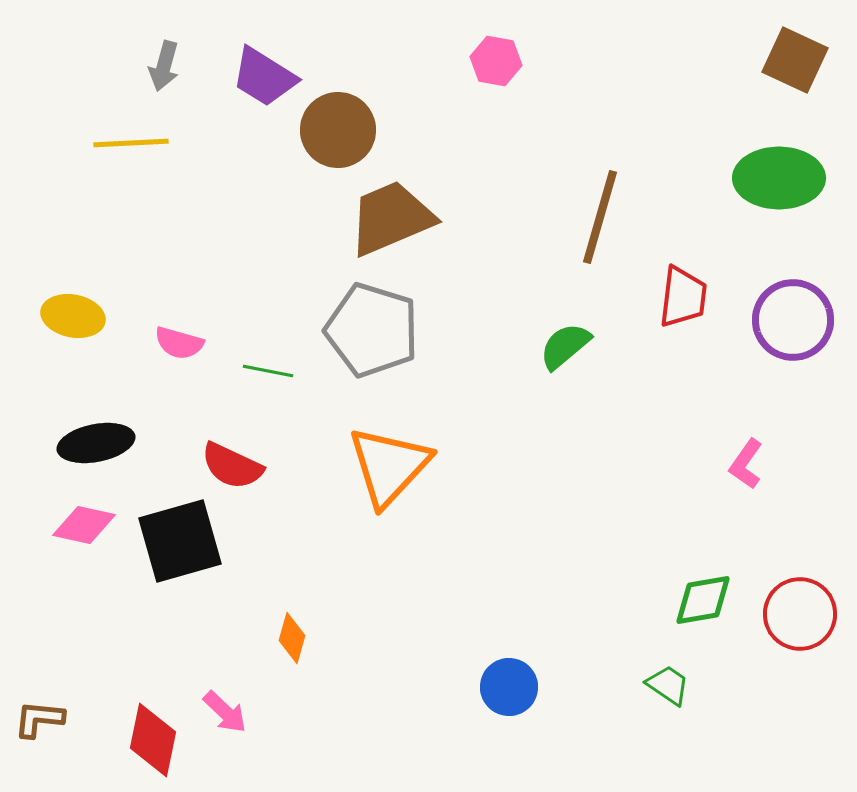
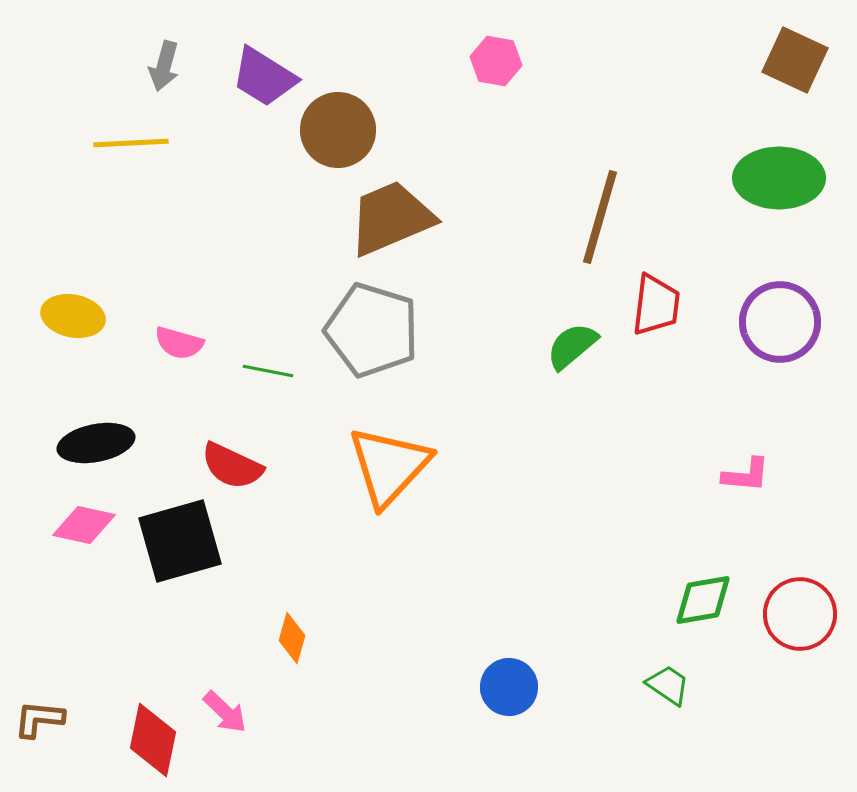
red trapezoid: moved 27 px left, 8 px down
purple circle: moved 13 px left, 2 px down
green semicircle: moved 7 px right
pink L-shape: moved 11 px down; rotated 120 degrees counterclockwise
